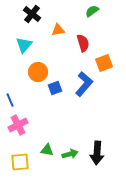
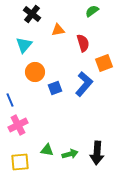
orange circle: moved 3 px left
